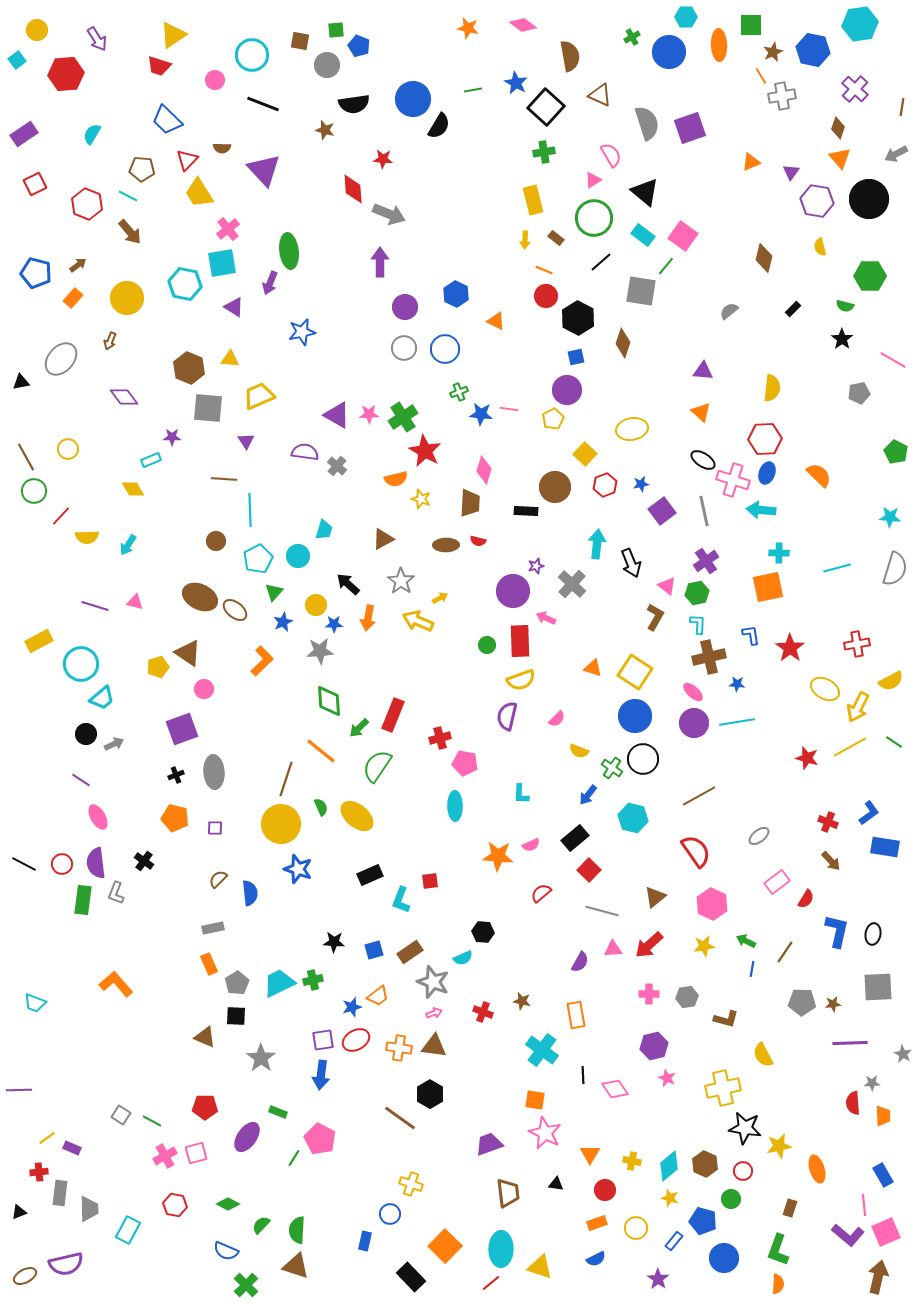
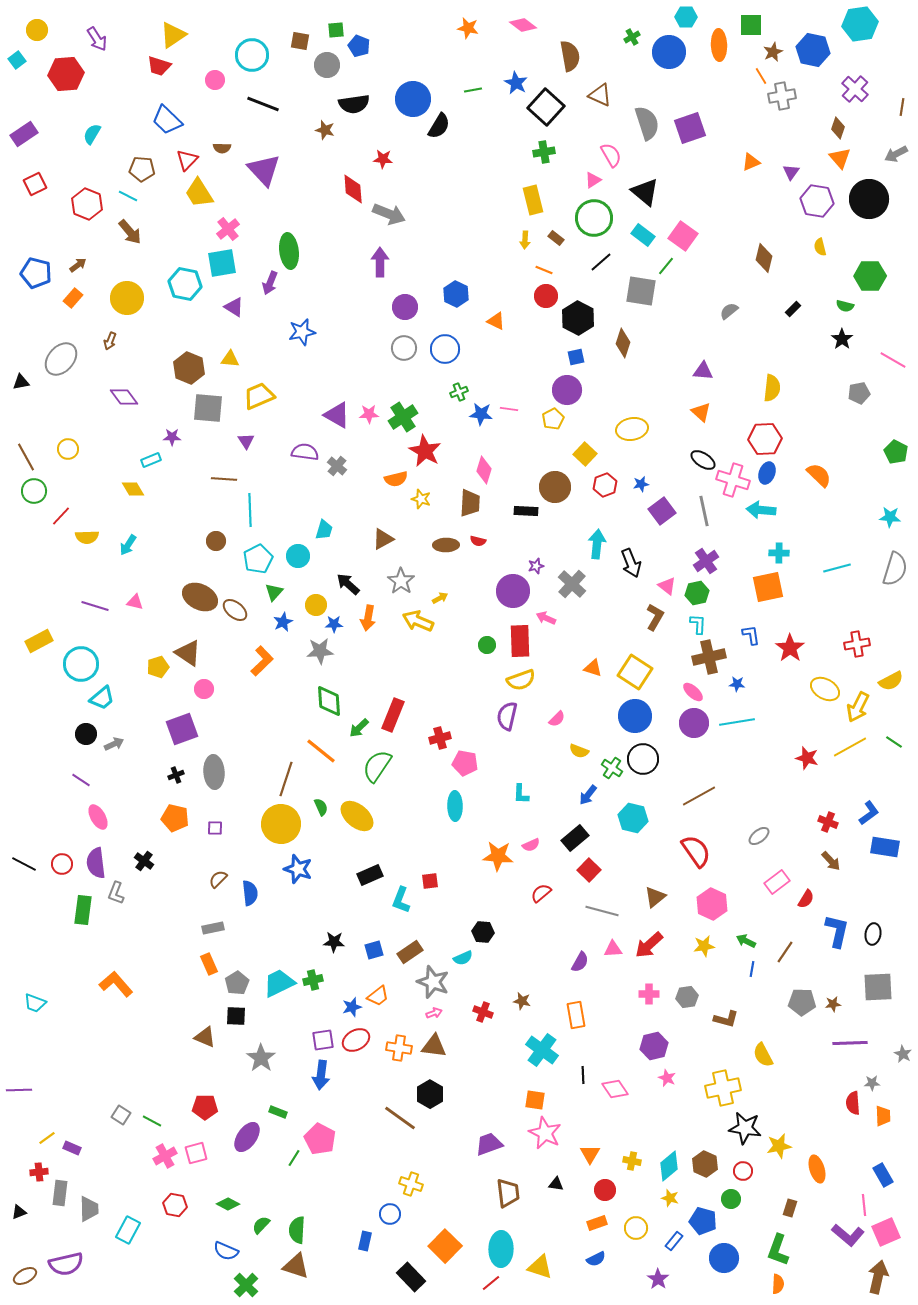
green rectangle at (83, 900): moved 10 px down
